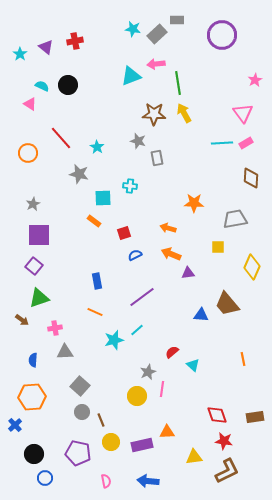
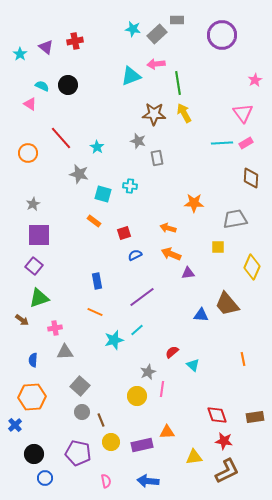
cyan square at (103, 198): moved 4 px up; rotated 18 degrees clockwise
